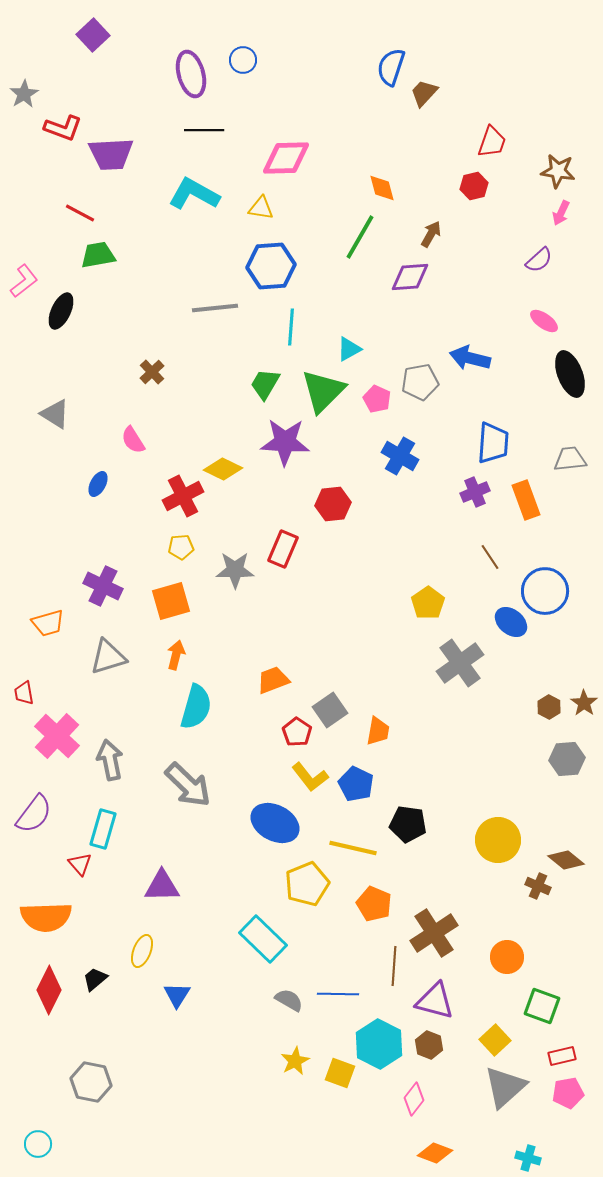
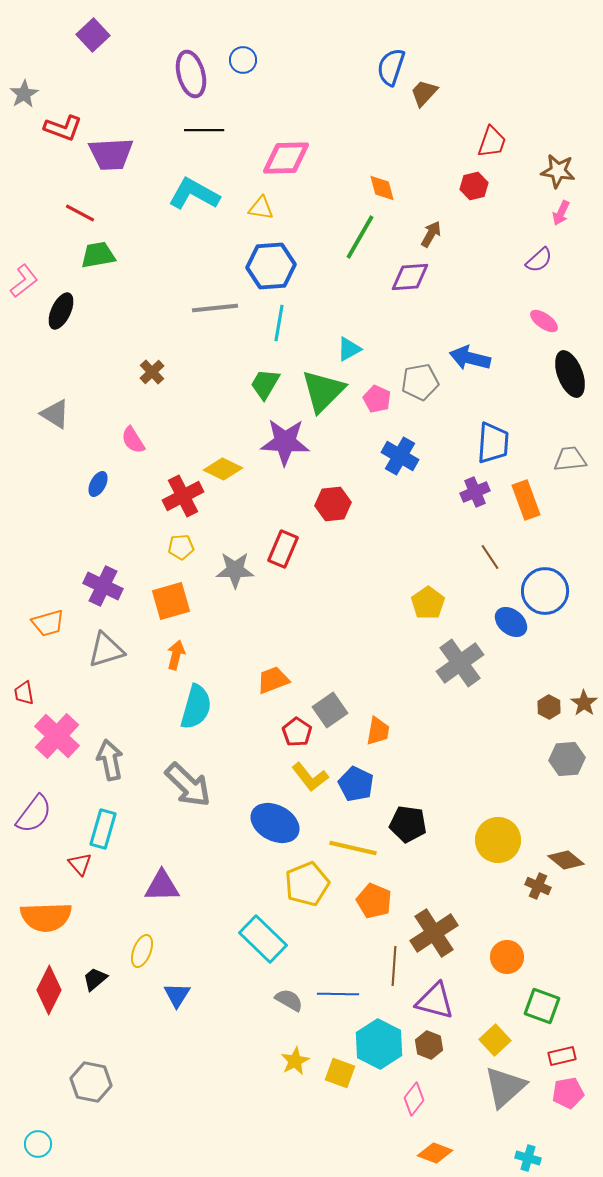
cyan line at (291, 327): moved 12 px left, 4 px up; rotated 6 degrees clockwise
gray triangle at (108, 657): moved 2 px left, 7 px up
orange pentagon at (374, 904): moved 3 px up
